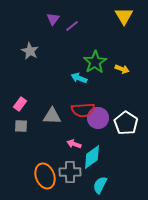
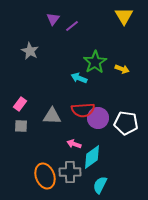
white pentagon: rotated 25 degrees counterclockwise
